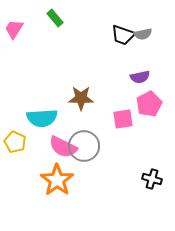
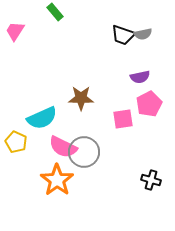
green rectangle: moved 6 px up
pink trapezoid: moved 1 px right, 2 px down
cyan semicircle: rotated 20 degrees counterclockwise
yellow pentagon: moved 1 px right
gray circle: moved 6 px down
black cross: moved 1 px left, 1 px down
